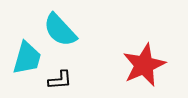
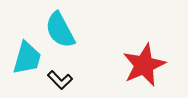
cyan semicircle: rotated 15 degrees clockwise
black L-shape: rotated 50 degrees clockwise
